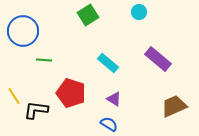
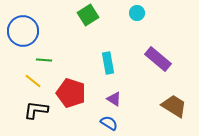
cyan circle: moved 2 px left, 1 px down
cyan rectangle: rotated 40 degrees clockwise
yellow line: moved 19 px right, 15 px up; rotated 18 degrees counterclockwise
brown trapezoid: rotated 56 degrees clockwise
blue semicircle: moved 1 px up
